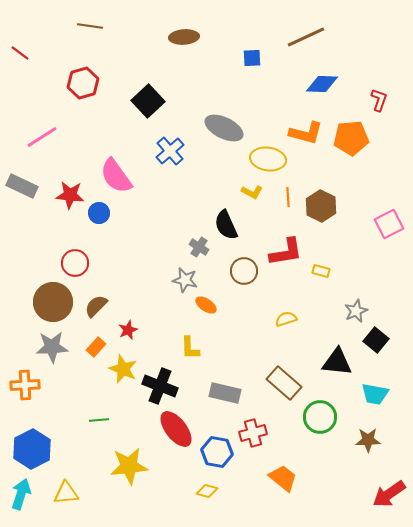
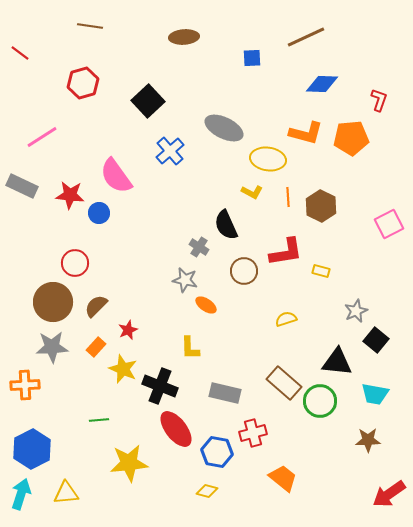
green circle at (320, 417): moved 16 px up
yellow star at (129, 466): moved 3 px up
